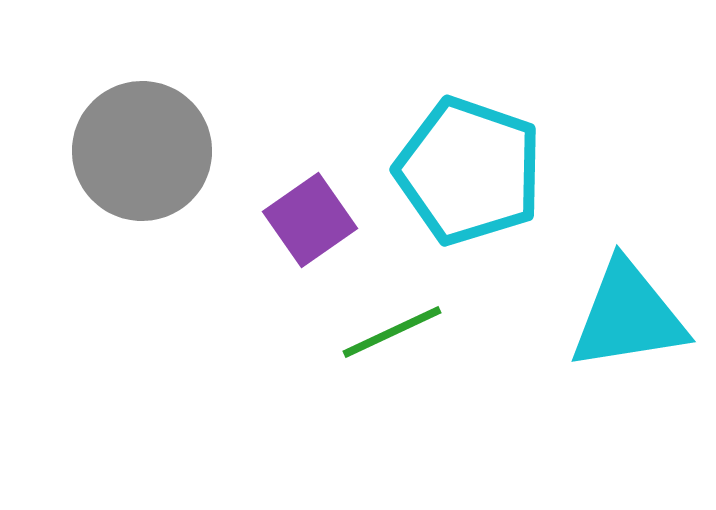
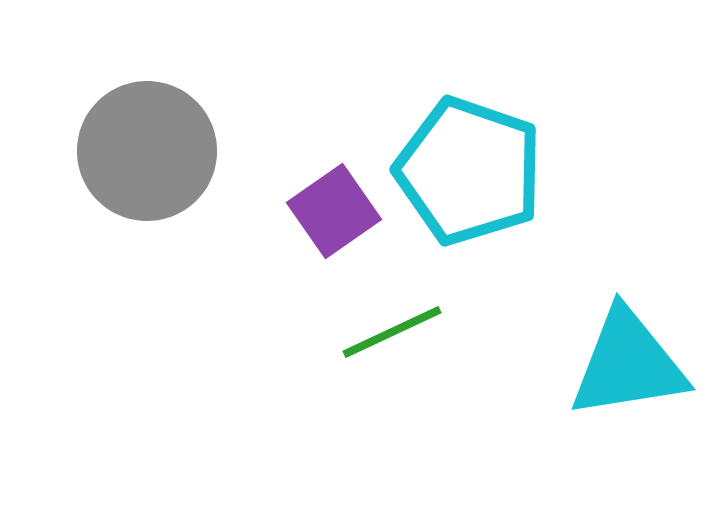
gray circle: moved 5 px right
purple square: moved 24 px right, 9 px up
cyan triangle: moved 48 px down
